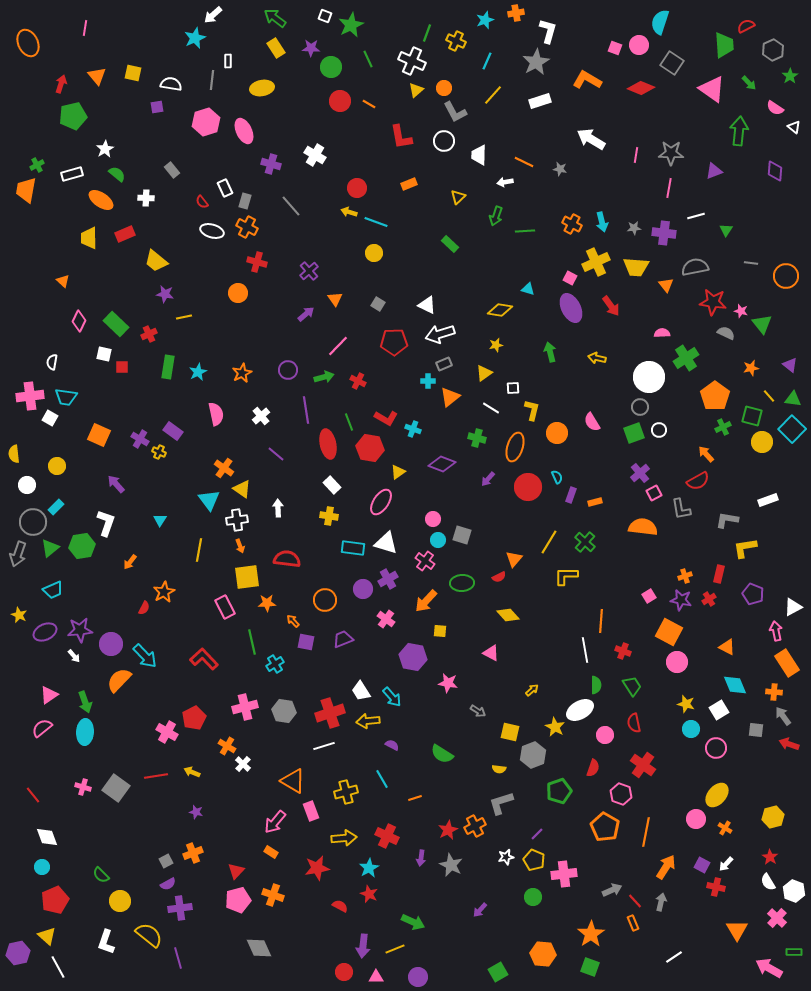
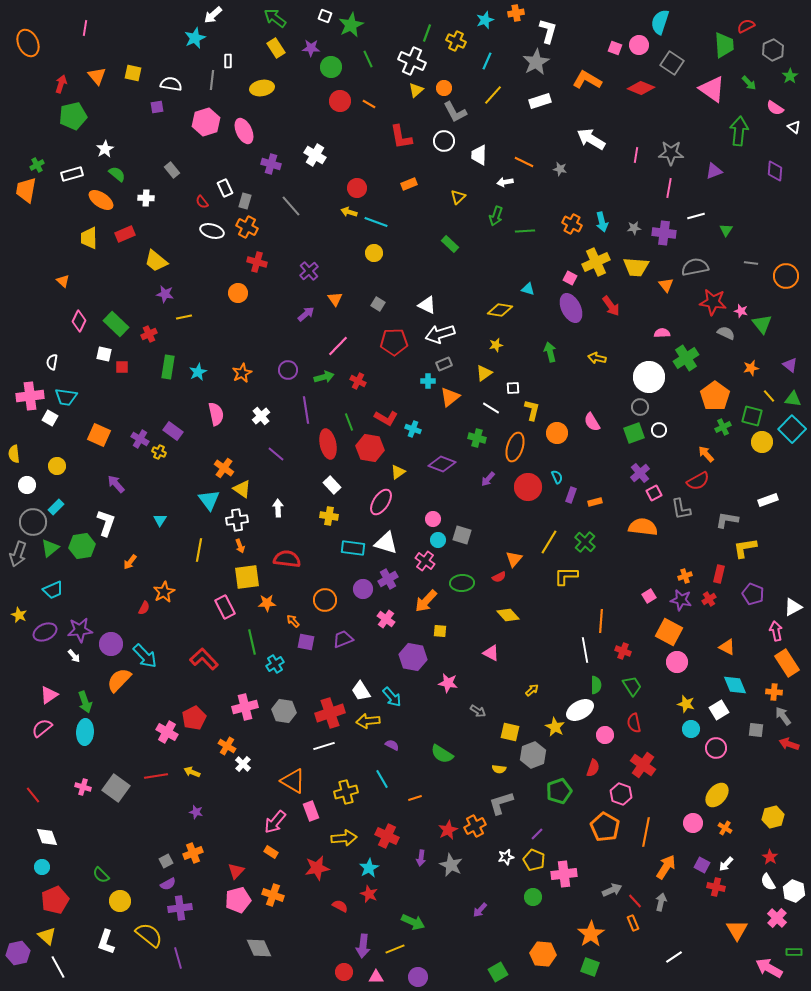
pink circle at (696, 819): moved 3 px left, 4 px down
